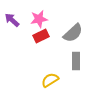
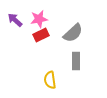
purple arrow: moved 3 px right
red rectangle: moved 1 px up
yellow semicircle: rotated 66 degrees counterclockwise
